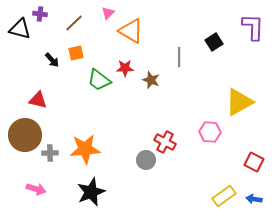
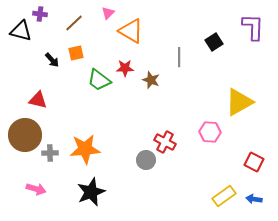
black triangle: moved 1 px right, 2 px down
